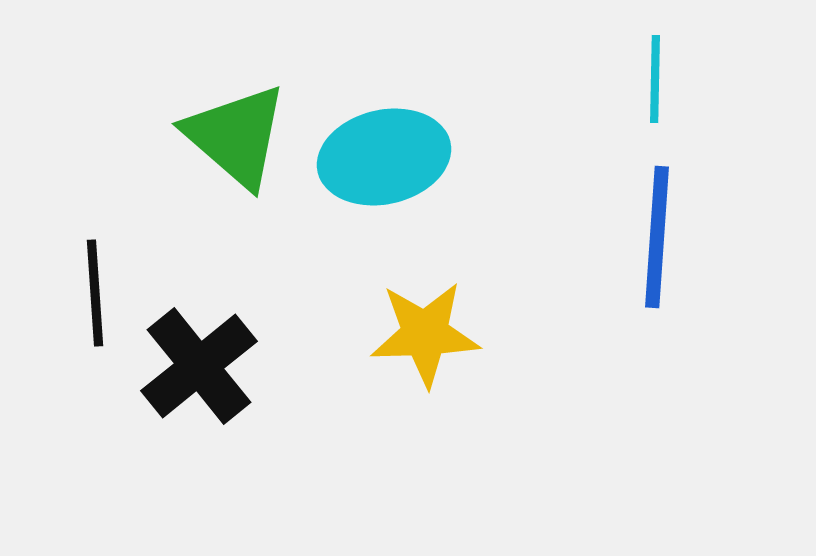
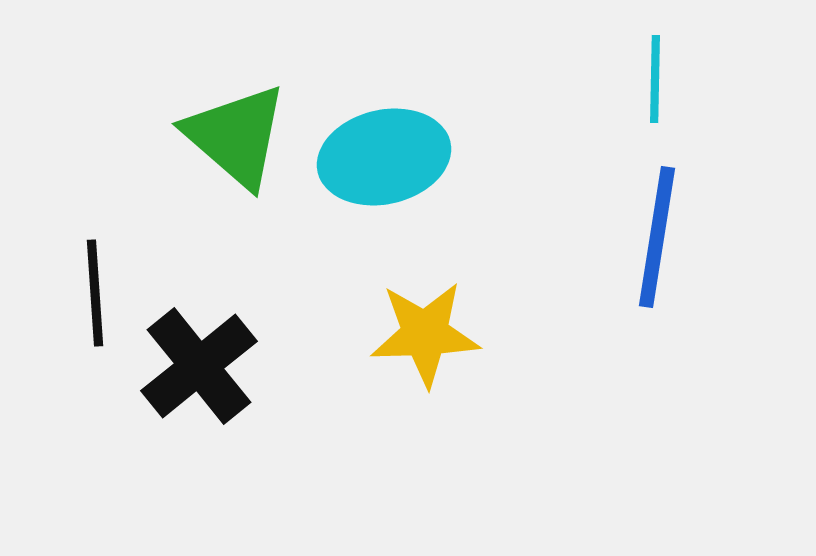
blue line: rotated 5 degrees clockwise
